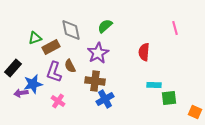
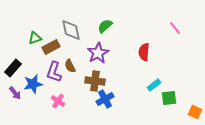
pink line: rotated 24 degrees counterclockwise
cyan rectangle: rotated 40 degrees counterclockwise
purple arrow: moved 6 px left; rotated 120 degrees counterclockwise
